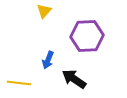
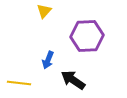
black arrow: moved 1 px left, 1 px down
